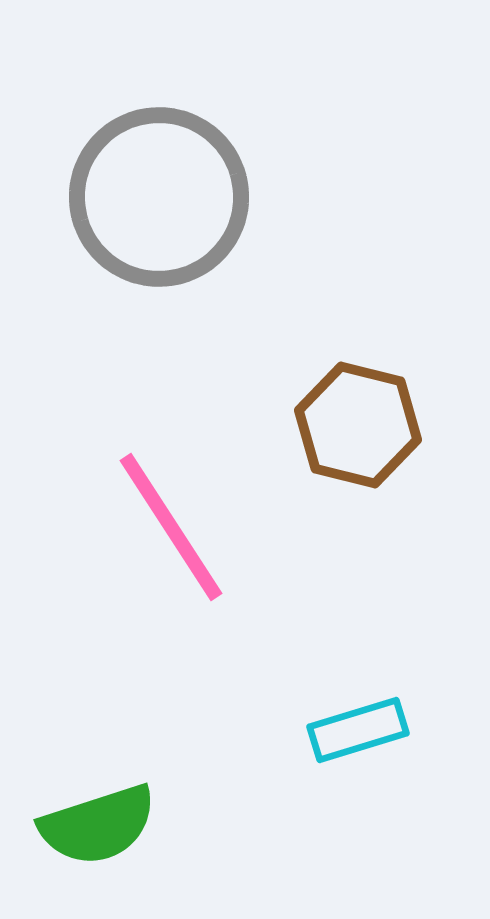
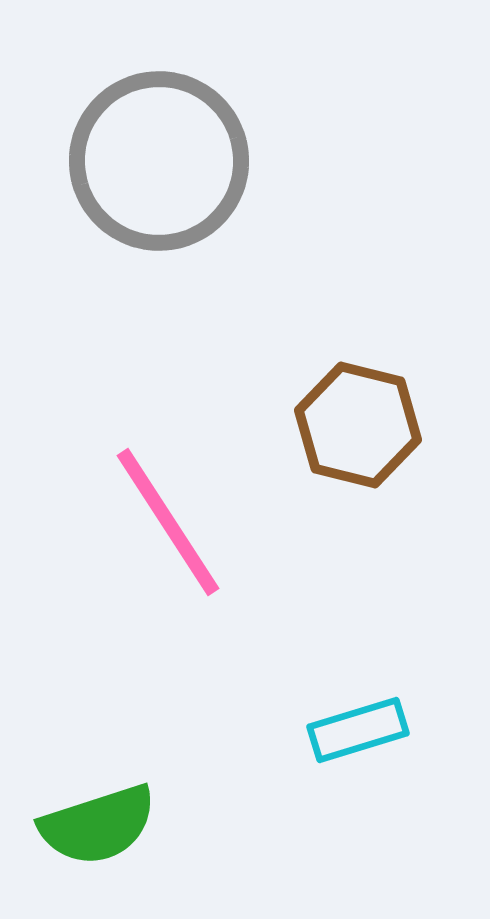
gray circle: moved 36 px up
pink line: moved 3 px left, 5 px up
